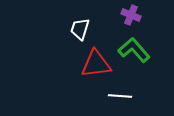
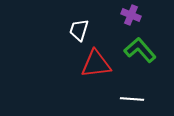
white trapezoid: moved 1 px left, 1 px down
green L-shape: moved 6 px right
white line: moved 12 px right, 3 px down
